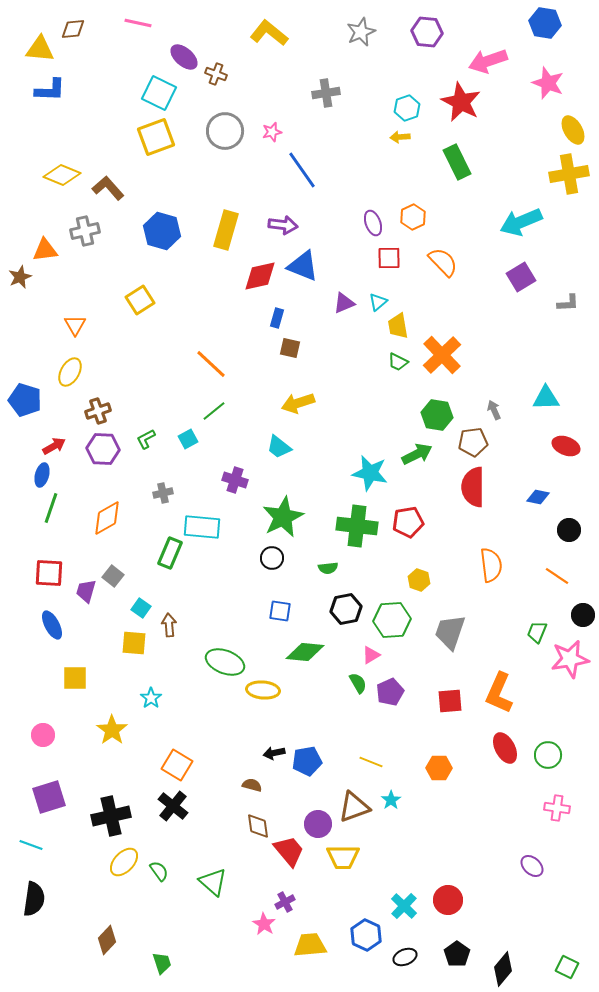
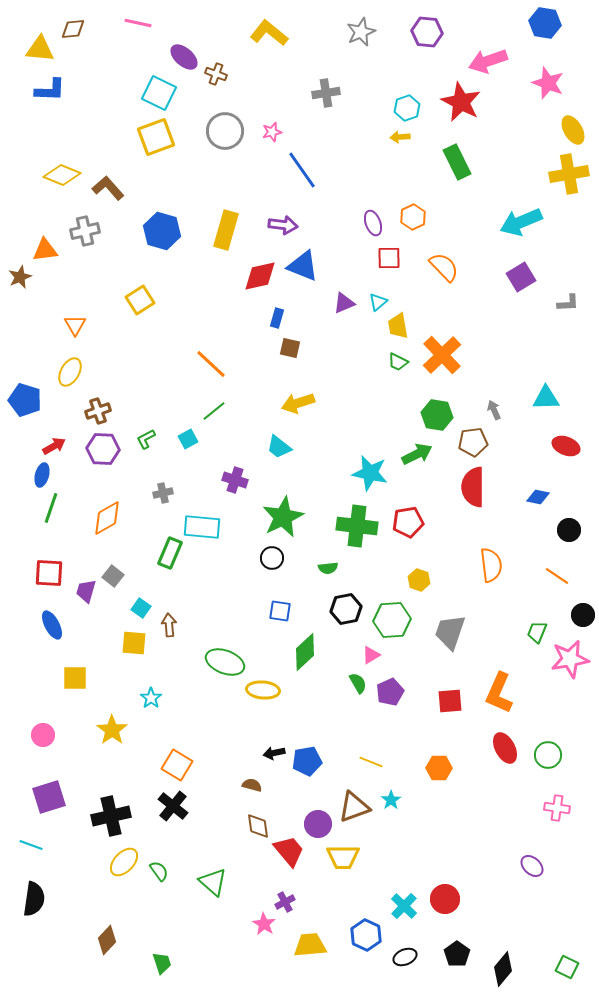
orange semicircle at (443, 262): moved 1 px right, 5 px down
green diamond at (305, 652): rotated 48 degrees counterclockwise
red circle at (448, 900): moved 3 px left, 1 px up
